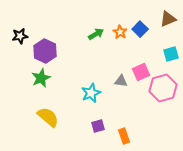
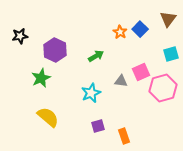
brown triangle: rotated 30 degrees counterclockwise
green arrow: moved 22 px down
purple hexagon: moved 10 px right, 1 px up
